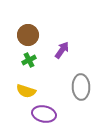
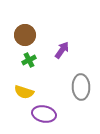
brown circle: moved 3 px left
yellow semicircle: moved 2 px left, 1 px down
